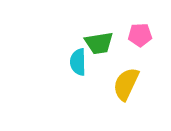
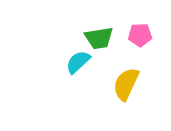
green trapezoid: moved 5 px up
cyan semicircle: rotated 48 degrees clockwise
